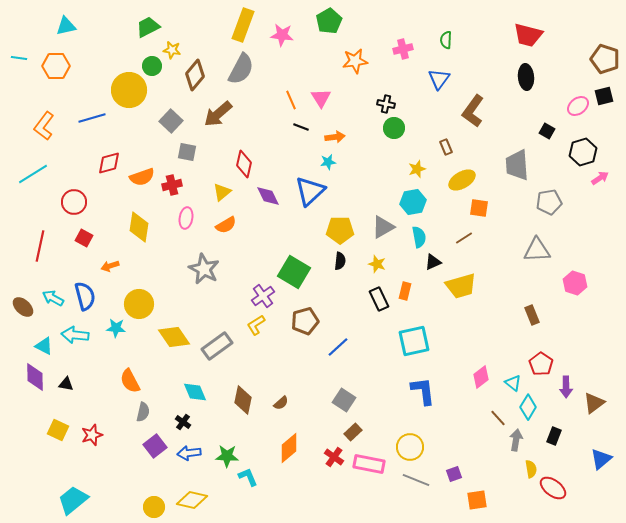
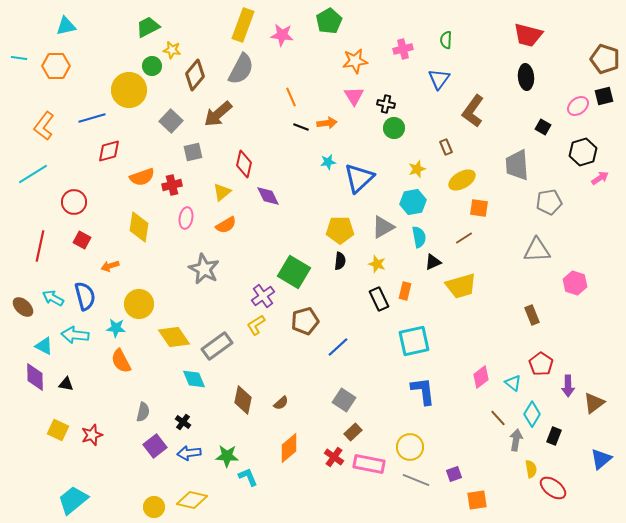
pink triangle at (321, 98): moved 33 px right, 2 px up
orange line at (291, 100): moved 3 px up
black square at (547, 131): moved 4 px left, 4 px up
orange arrow at (335, 137): moved 8 px left, 14 px up
gray square at (187, 152): moved 6 px right; rotated 24 degrees counterclockwise
red diamond at (109, 163): moved 12 px up
blue triangle at (310, 191): moved 49 px right, 13 px up
red square at (84, 238): moved 2 px left, 2 px down
orange semicircle at (130, 381): moved 9 px left, 20 px up
purple arrow at (566, 387): moved 2 px right, 1 px up
cyan diamond at (195, 392): moved 1 px left, 13 px up
cyan diamond at (528, 407): moved 4 px right, 7 px down
